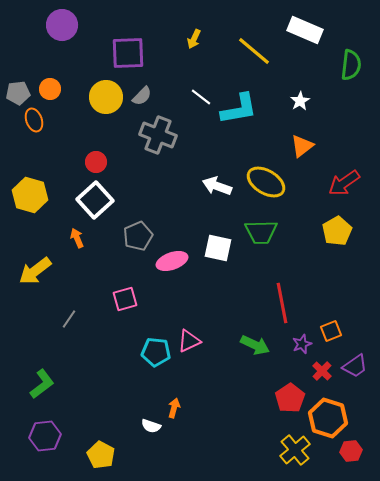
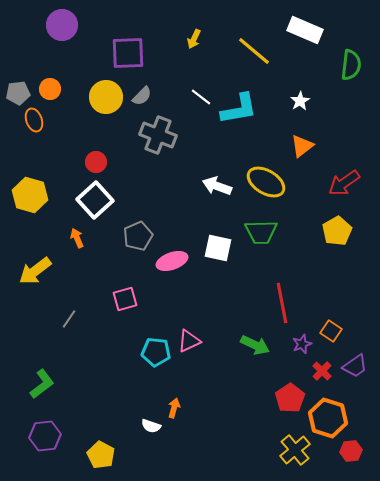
orange square at (331, 331): rotated 35 degrees counterclockwise
